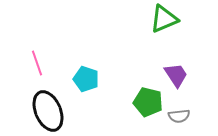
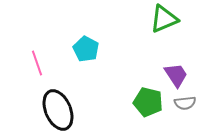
cyan pentagon: moved 30 px up; rotated 10 degrees clockwise
black ellipse: moved 10 px right, 1 px up
gray semicircle: moved 6 px right, 13 px up
